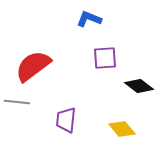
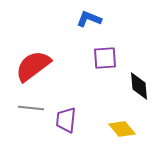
black diamond: rotated 48 degrees clockwise
gray line: moved 14 px right, 6 px down
